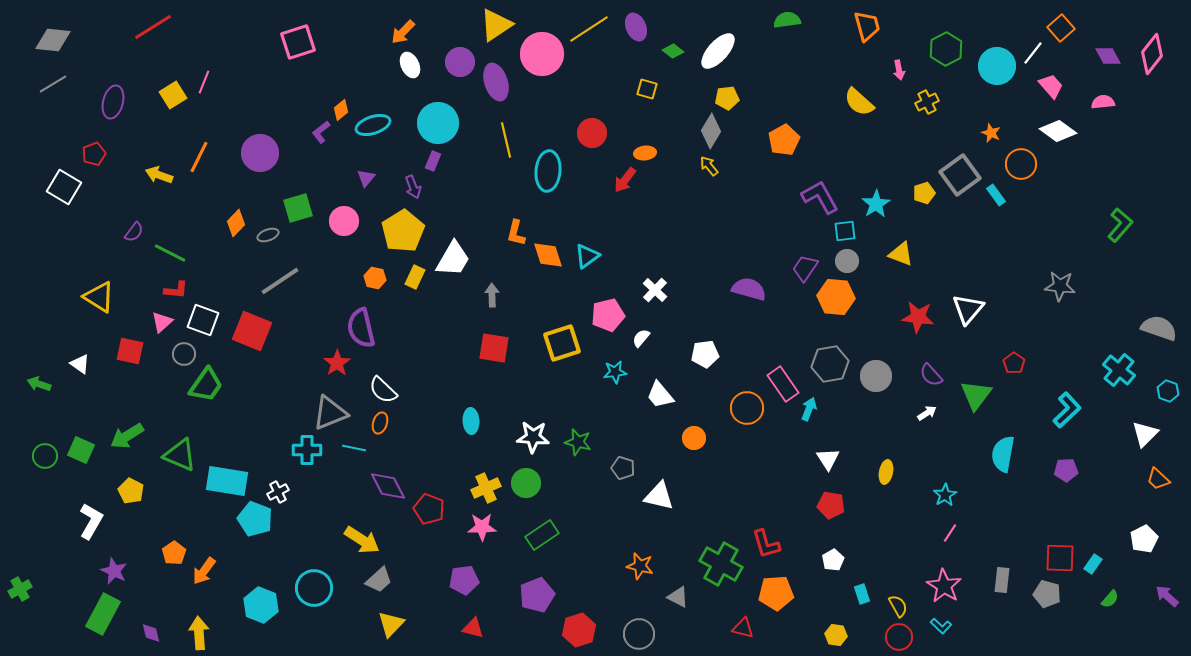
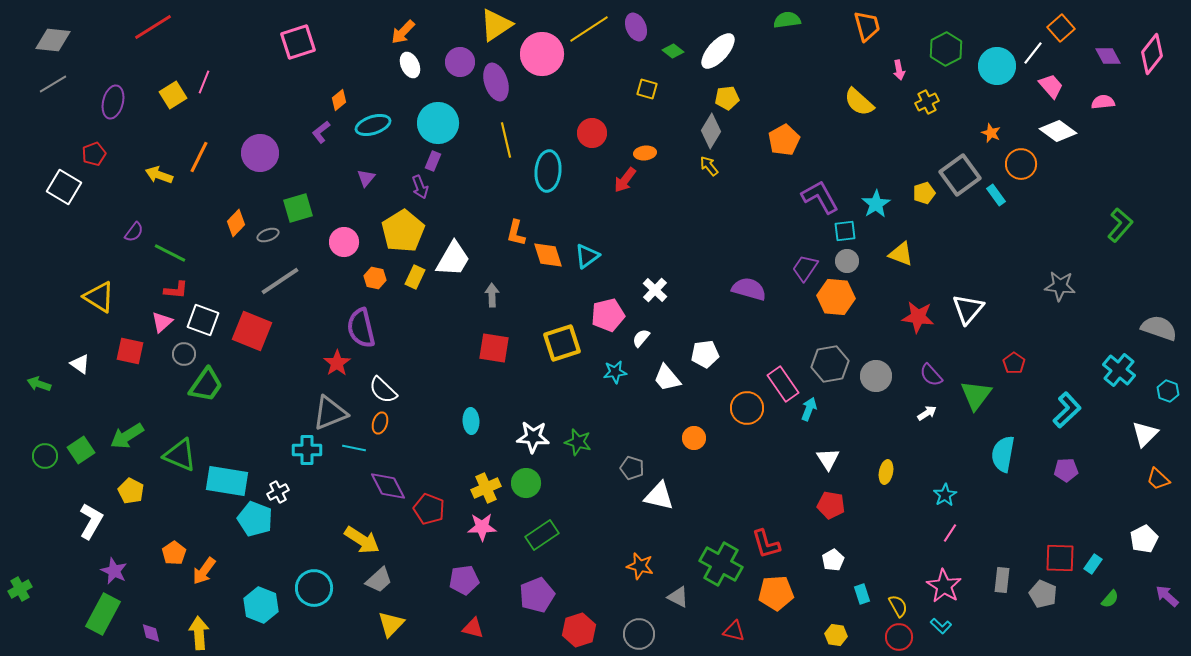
orange diamond at (341, 110): moved 2 px left, 10 px up
purple arrow at (413, 187): moved 7 px right
pink circle at (344, 221): moved 21 px down
white trapezoid at (660, 395): moved 7 px right, 17 px up
green square at (81, 450): rotated 32 degrees clockwise
gray pentagon at (623, 468): moved 9 px right
gray pentagon at (1047, 594): moved 4 px left; rotated 8 degrees clockwise
red triangle at (743, 628): moved 9 px left, 3 px down
